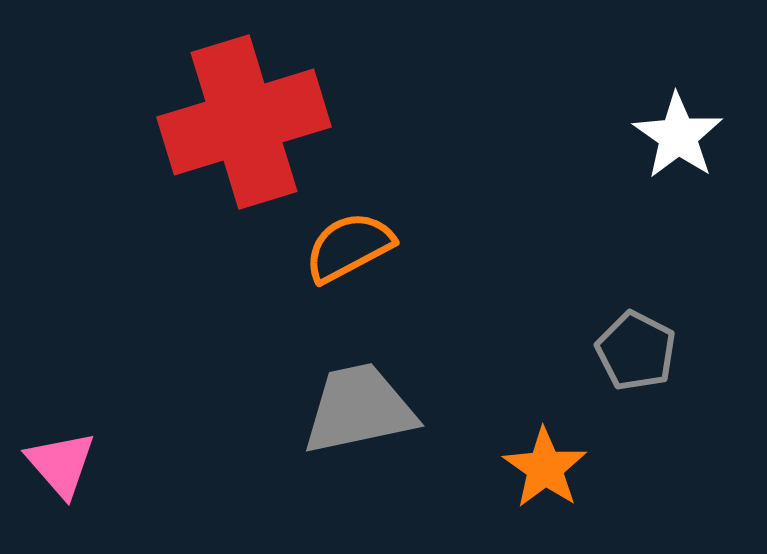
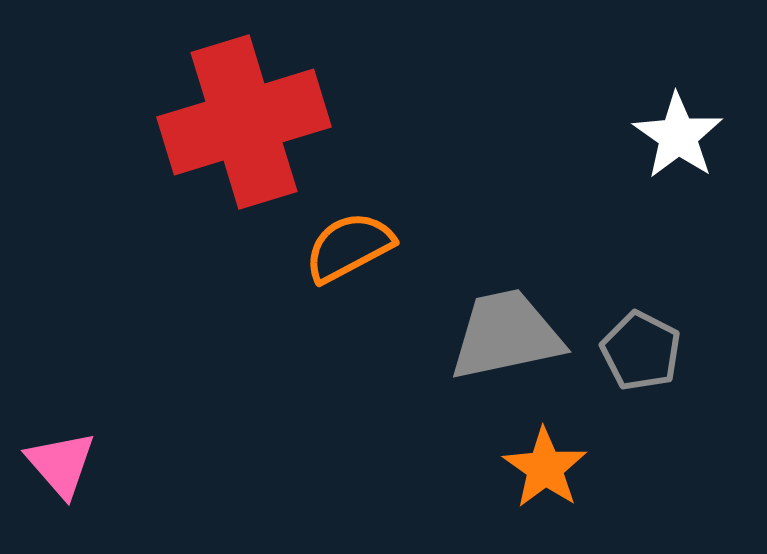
gray pentagon: moved 5 px right
gray trapezoid: moved 147 px right, 74 px up
